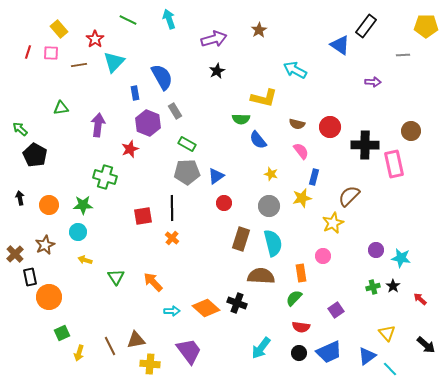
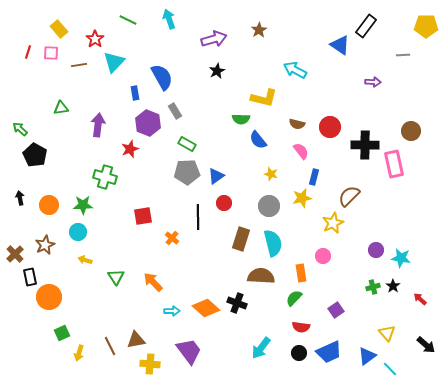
black line at (172, 208): moved 26 px right, 9 px down
